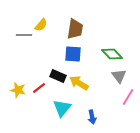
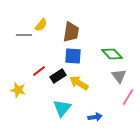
brown trapezoid: moved 4 px left, 3 px down
blue square: moved 2 px down
black rectangle: rotated 56 degrees counterclockwise
red line: moved 17 px up
blue arrow: moved 3 px right; rotated 88 degrees counterclockwise
